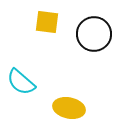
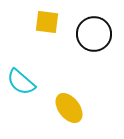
yellow ellipse: rotated 40 degrees clockwise
